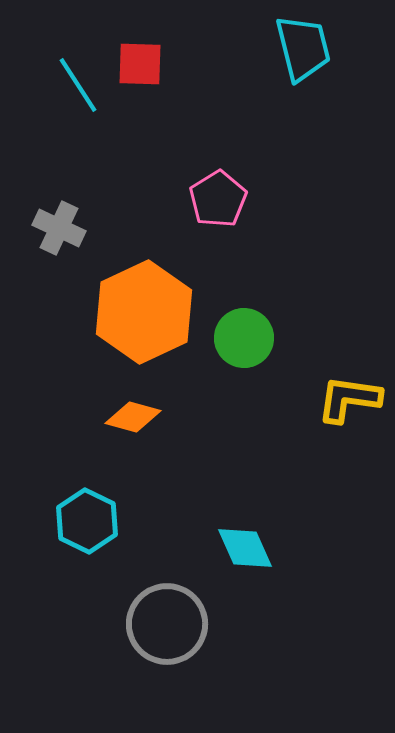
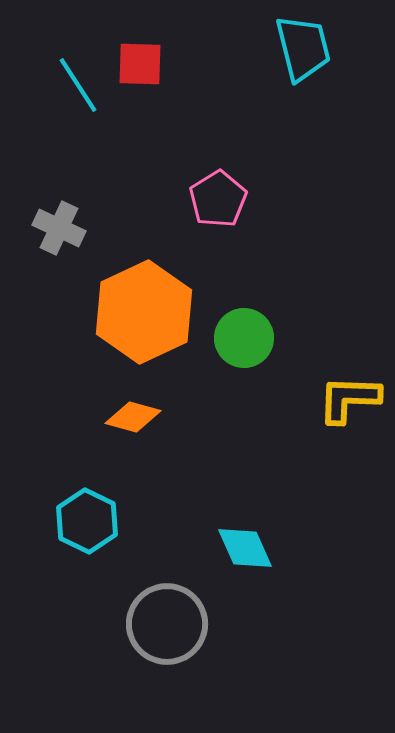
yellow L-shape: rotated 6 degrees counterclockwise
